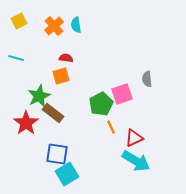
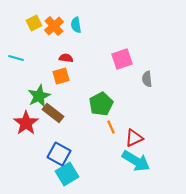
yellow square: moved 15 px right, 2 px down
pink square: moved 35 px up
blue square: moved 2 px right; rotated 20 degrees clockwise
